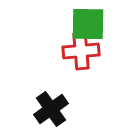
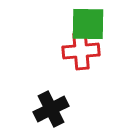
black cross: rotated 8 degrees clockwise
